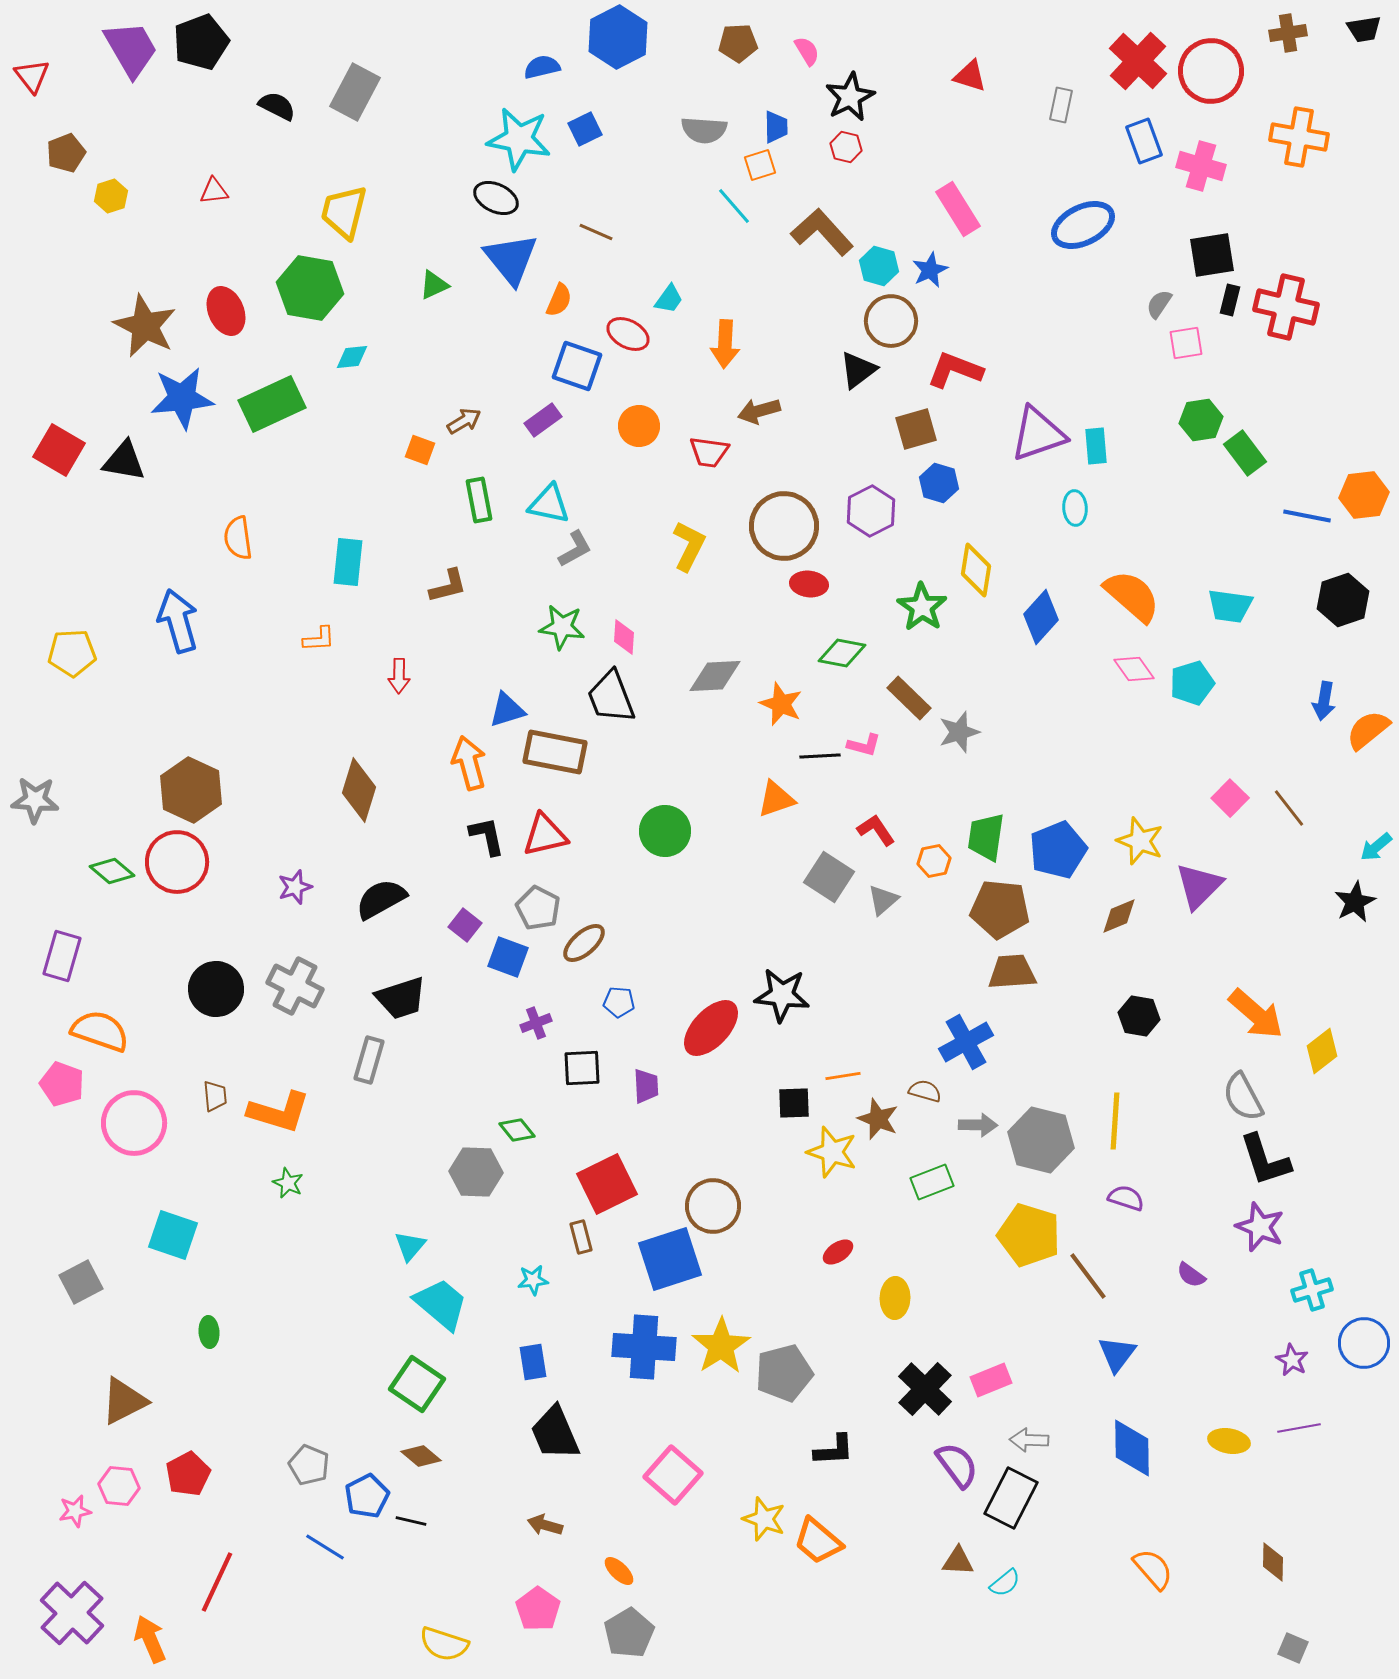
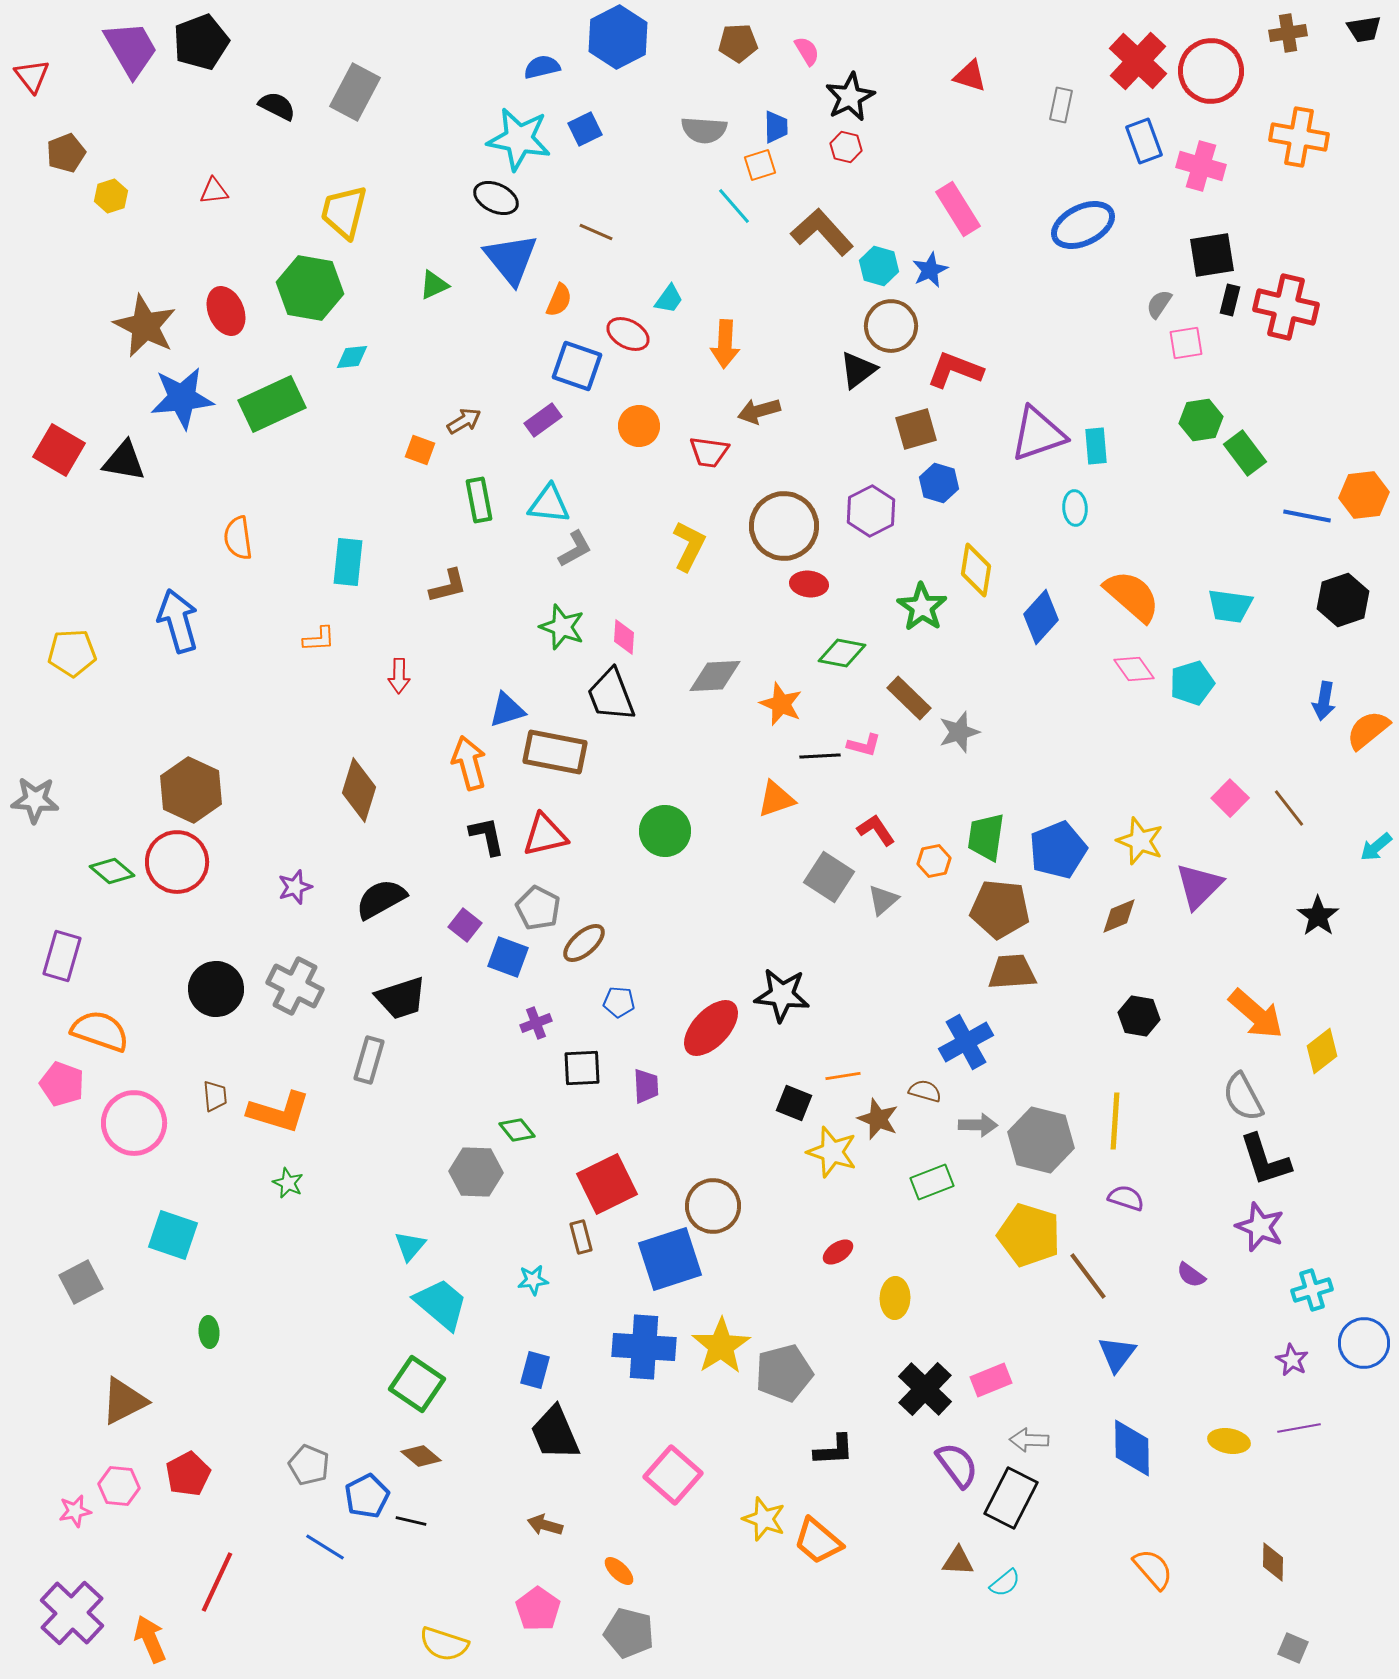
brown circle at (891, 321): moved 5 px down
cyan triangle at (549, 504): rotated 6 degrees counterclockwise
green star at (562, 627): rotated 12 degrees clockwise
black trapezoid at (611, 697): moved 2 px up
black star at (1355, 902): moved 37 px left, 14 px down; rotated 9 degrees counterclockwise
black square at (794, 1103): rotated 24 degrees clockwise
blue rectangle at (533, 1362): moved 2 px right, 8 px down; rotated 24 degrees clockwise
gray pentagon at (629, 1633): rotated 27 degrees counterclockwise
